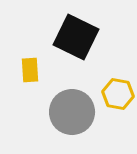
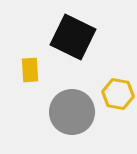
black square: moved 3 px left
